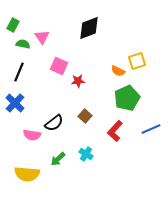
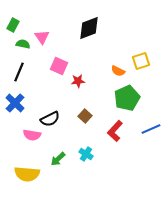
yellow square: moved 4 px right
black semicircle: moved 4 px left, 4 px up; rotated 12 degrees clockwise
